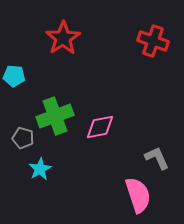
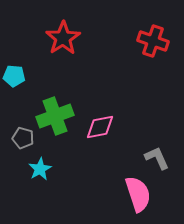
pink semicircle: moved 1 px up
